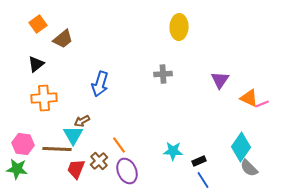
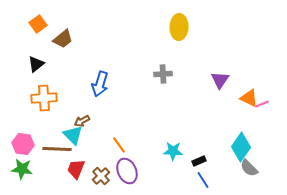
cyan triangle: rotated 15 degrees counterclockwise
brown cross: moved 2 px right, 15 px down
green star: moved 5 px right
